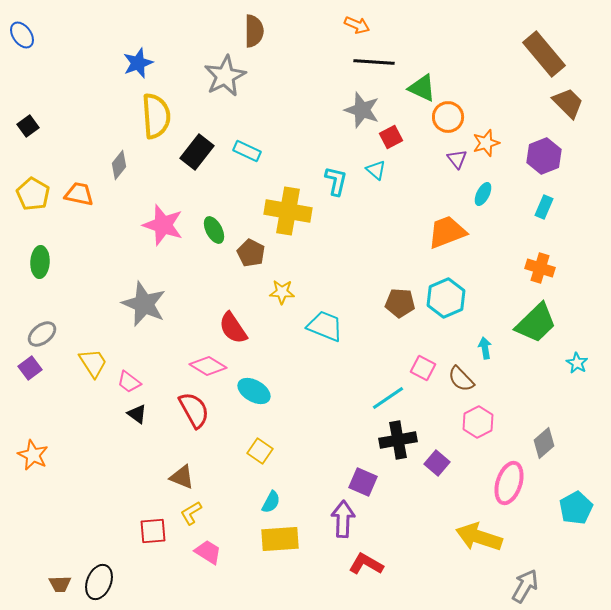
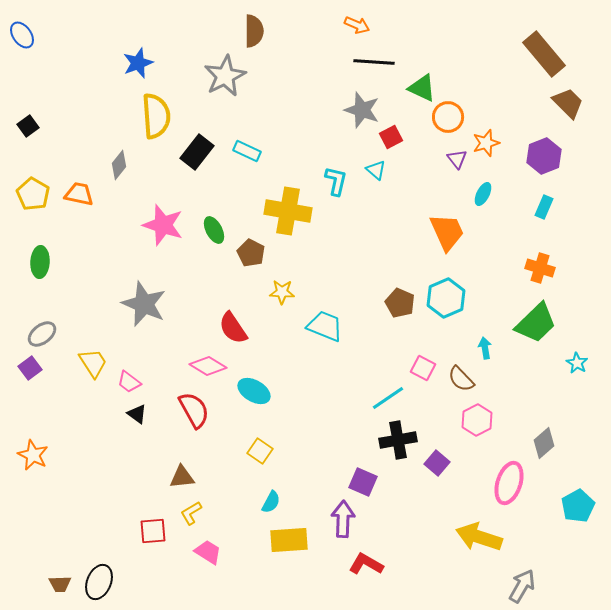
orange trapezoid at (447, 232): rotated 87 degrees clockwise
brown pentagon at (400, 303): rotated 20 degrees clockwise
pink hexagon at (478, 422): moved 1 px left, 2 px up
brown triangle at (182, 477): rotated 28 degrees counterclockwise
cyan pentagon at (576, 508): moved 2 px right, 2 px up
yellow rectangle at (280, 539): moved 9 px right, 1 px down
gray arrow at (525, 586): moved 3 px left
